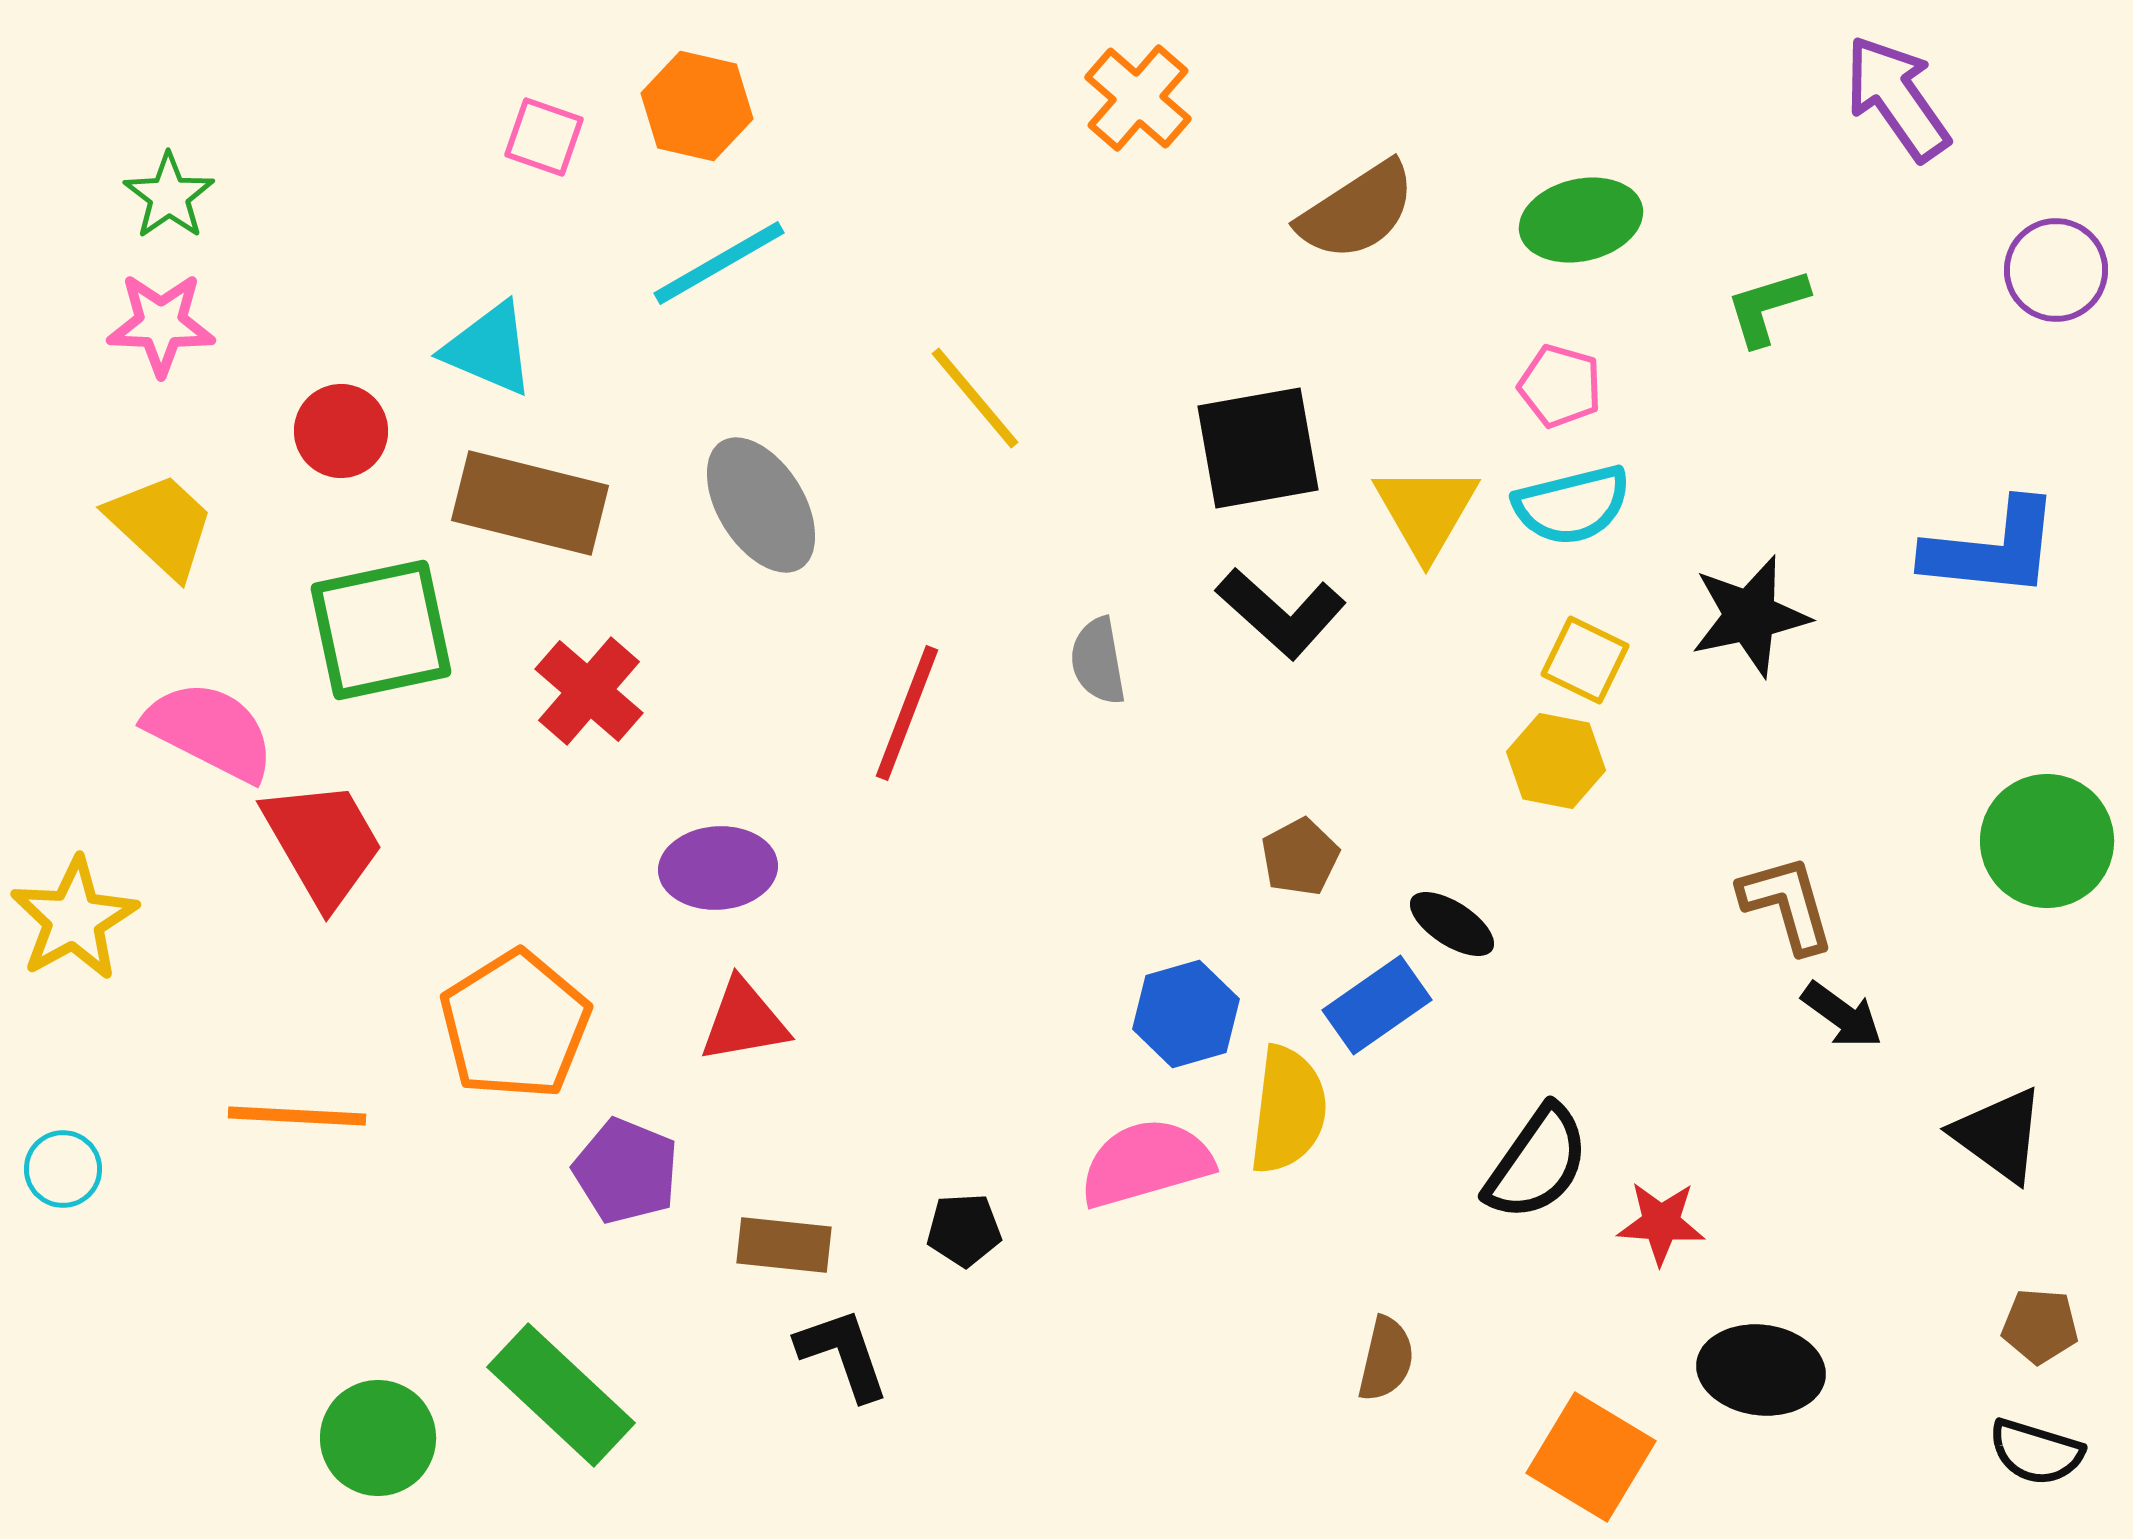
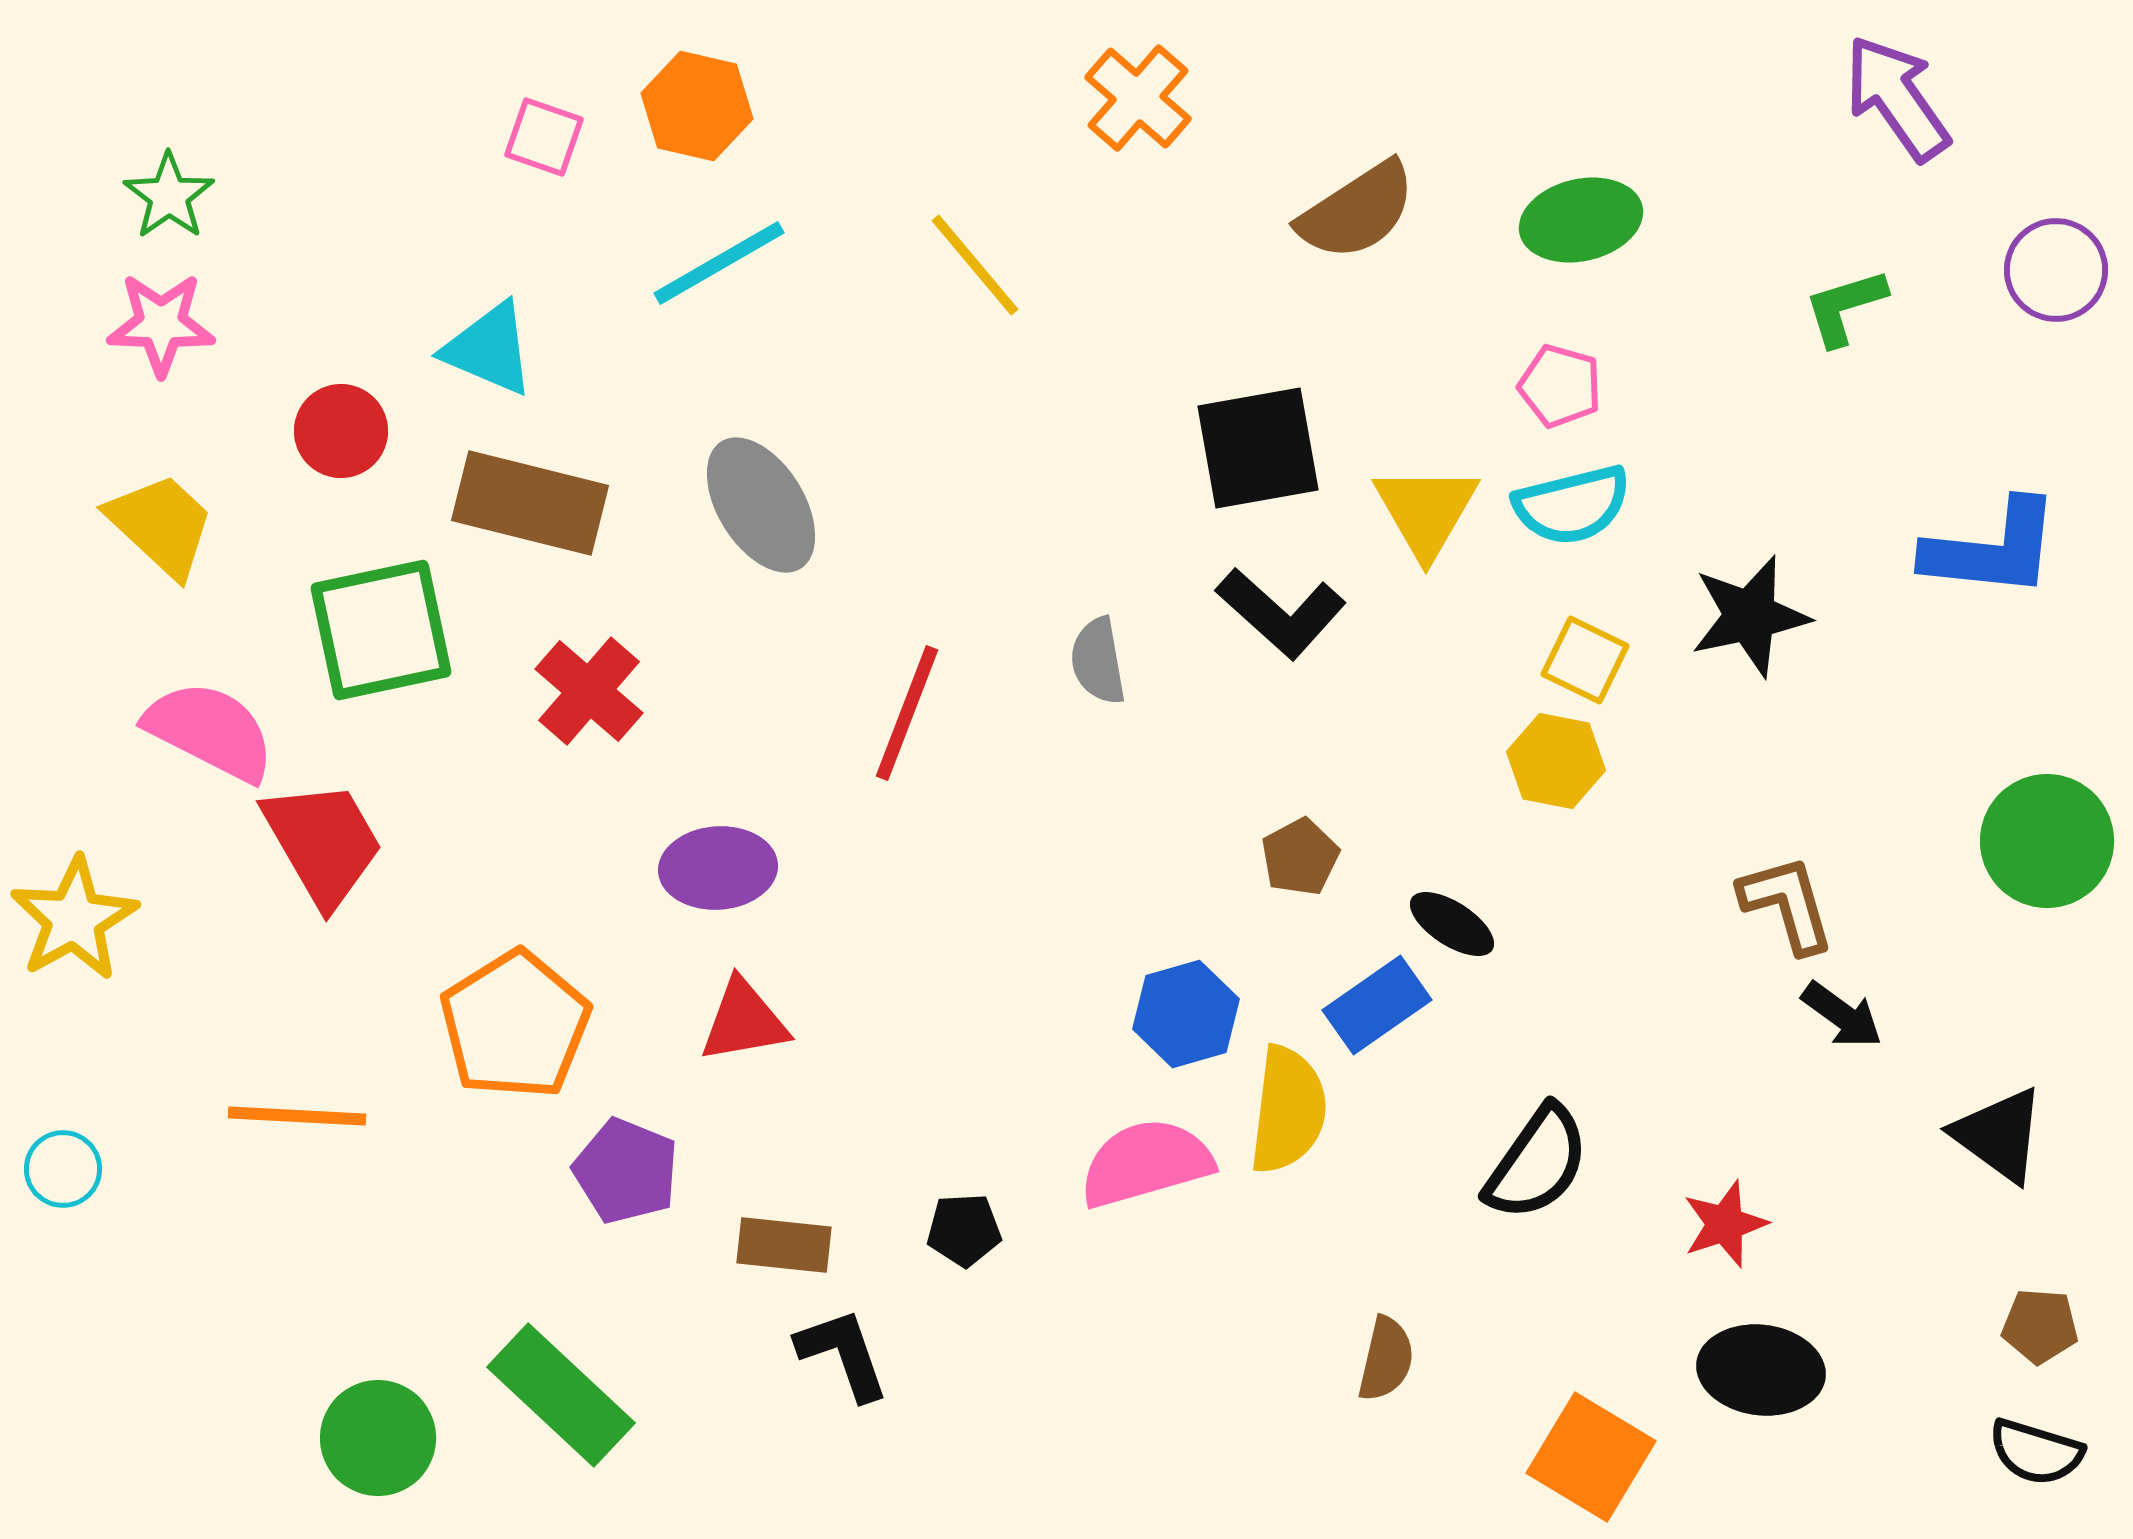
green L-shape at (1767, 307): moved 78 px right
yellow line at (975, 398): moved 133 px up
red star at (1661, 1223): moved 64 px right, 1 px down; rotated 22 degrees counterclockwise
